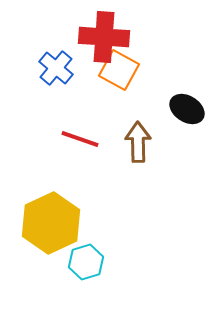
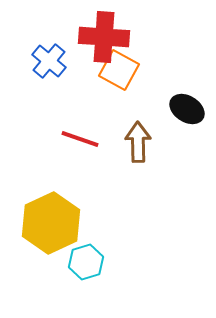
blue cross: moved 7 px left, 7 px up
